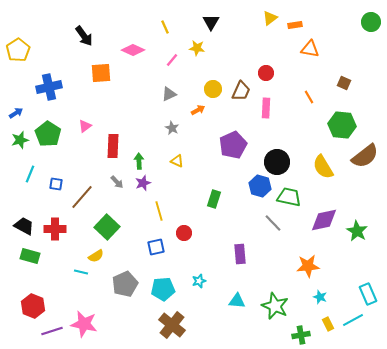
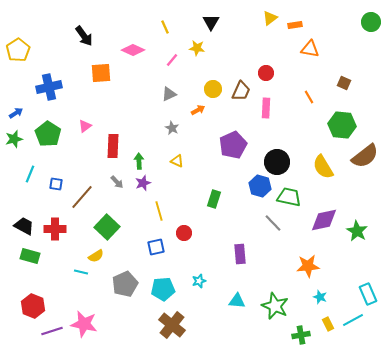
green star at (20, 140): moved 6 px left, 1 px up
